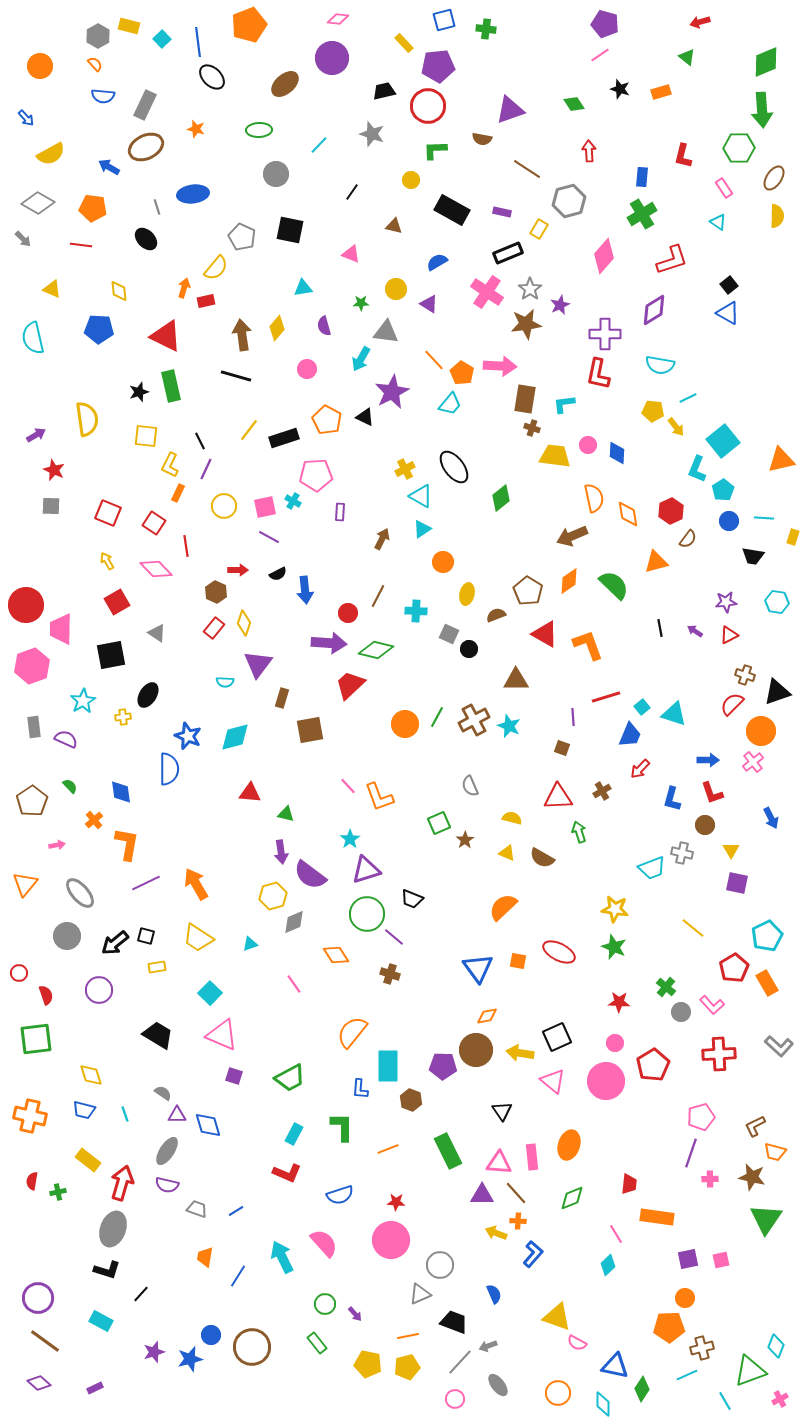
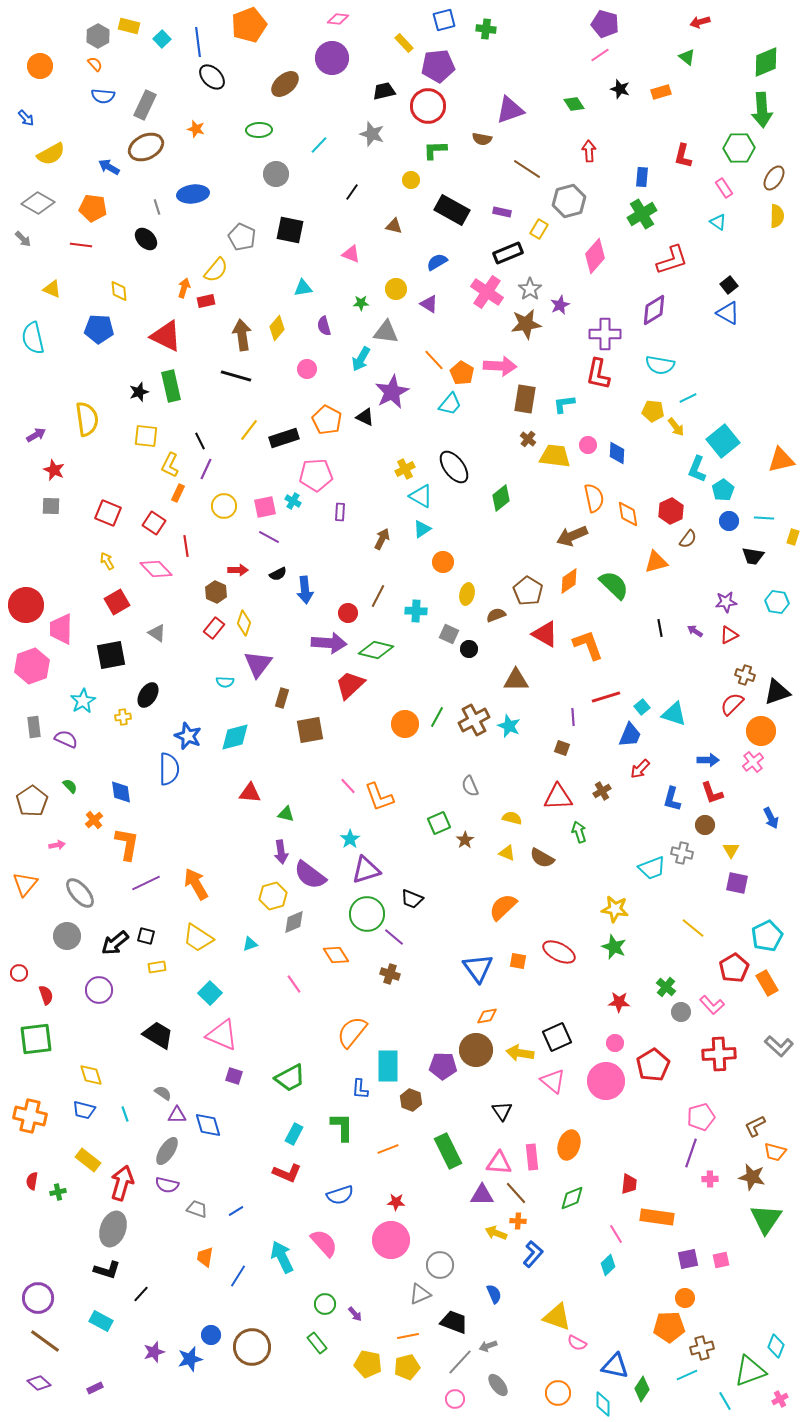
pink diamond at (604, 256): moved 9 px left
yellow semicircle at (216, 268): moved 2 px down
brown cross at (532, 428): moved 4 px left, 11 px down; rotated 21 degrees clockwise
